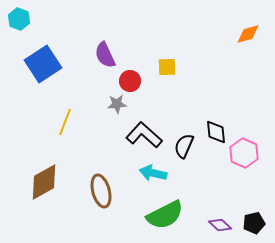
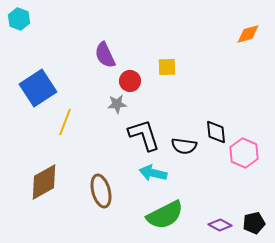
blue square: moved 5 px left, 24 px down
black L-shape: rotated 30 degrees clockwise
black semicircle: rotated 105 degrees counterclockwise
purple diamond: rotated 15 degrees counterclockwise
